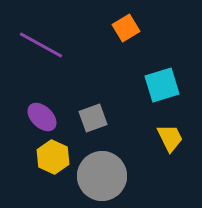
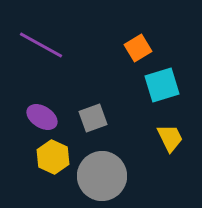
orange square: moved 12 px right, 20 px down
purple ellipse: rotated 12 degrees counterclockwise
